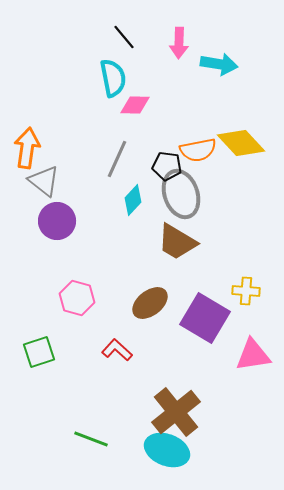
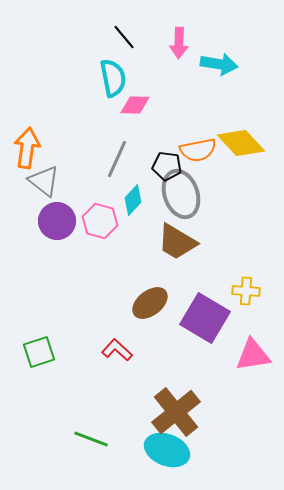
pink hexagon: moved 23 px right, 77 px up
